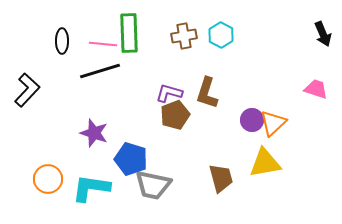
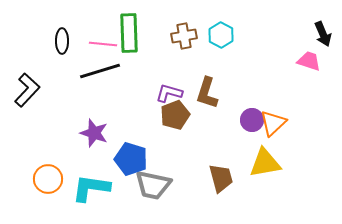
pink trapezoid: moved 7 px left, 28 px up
